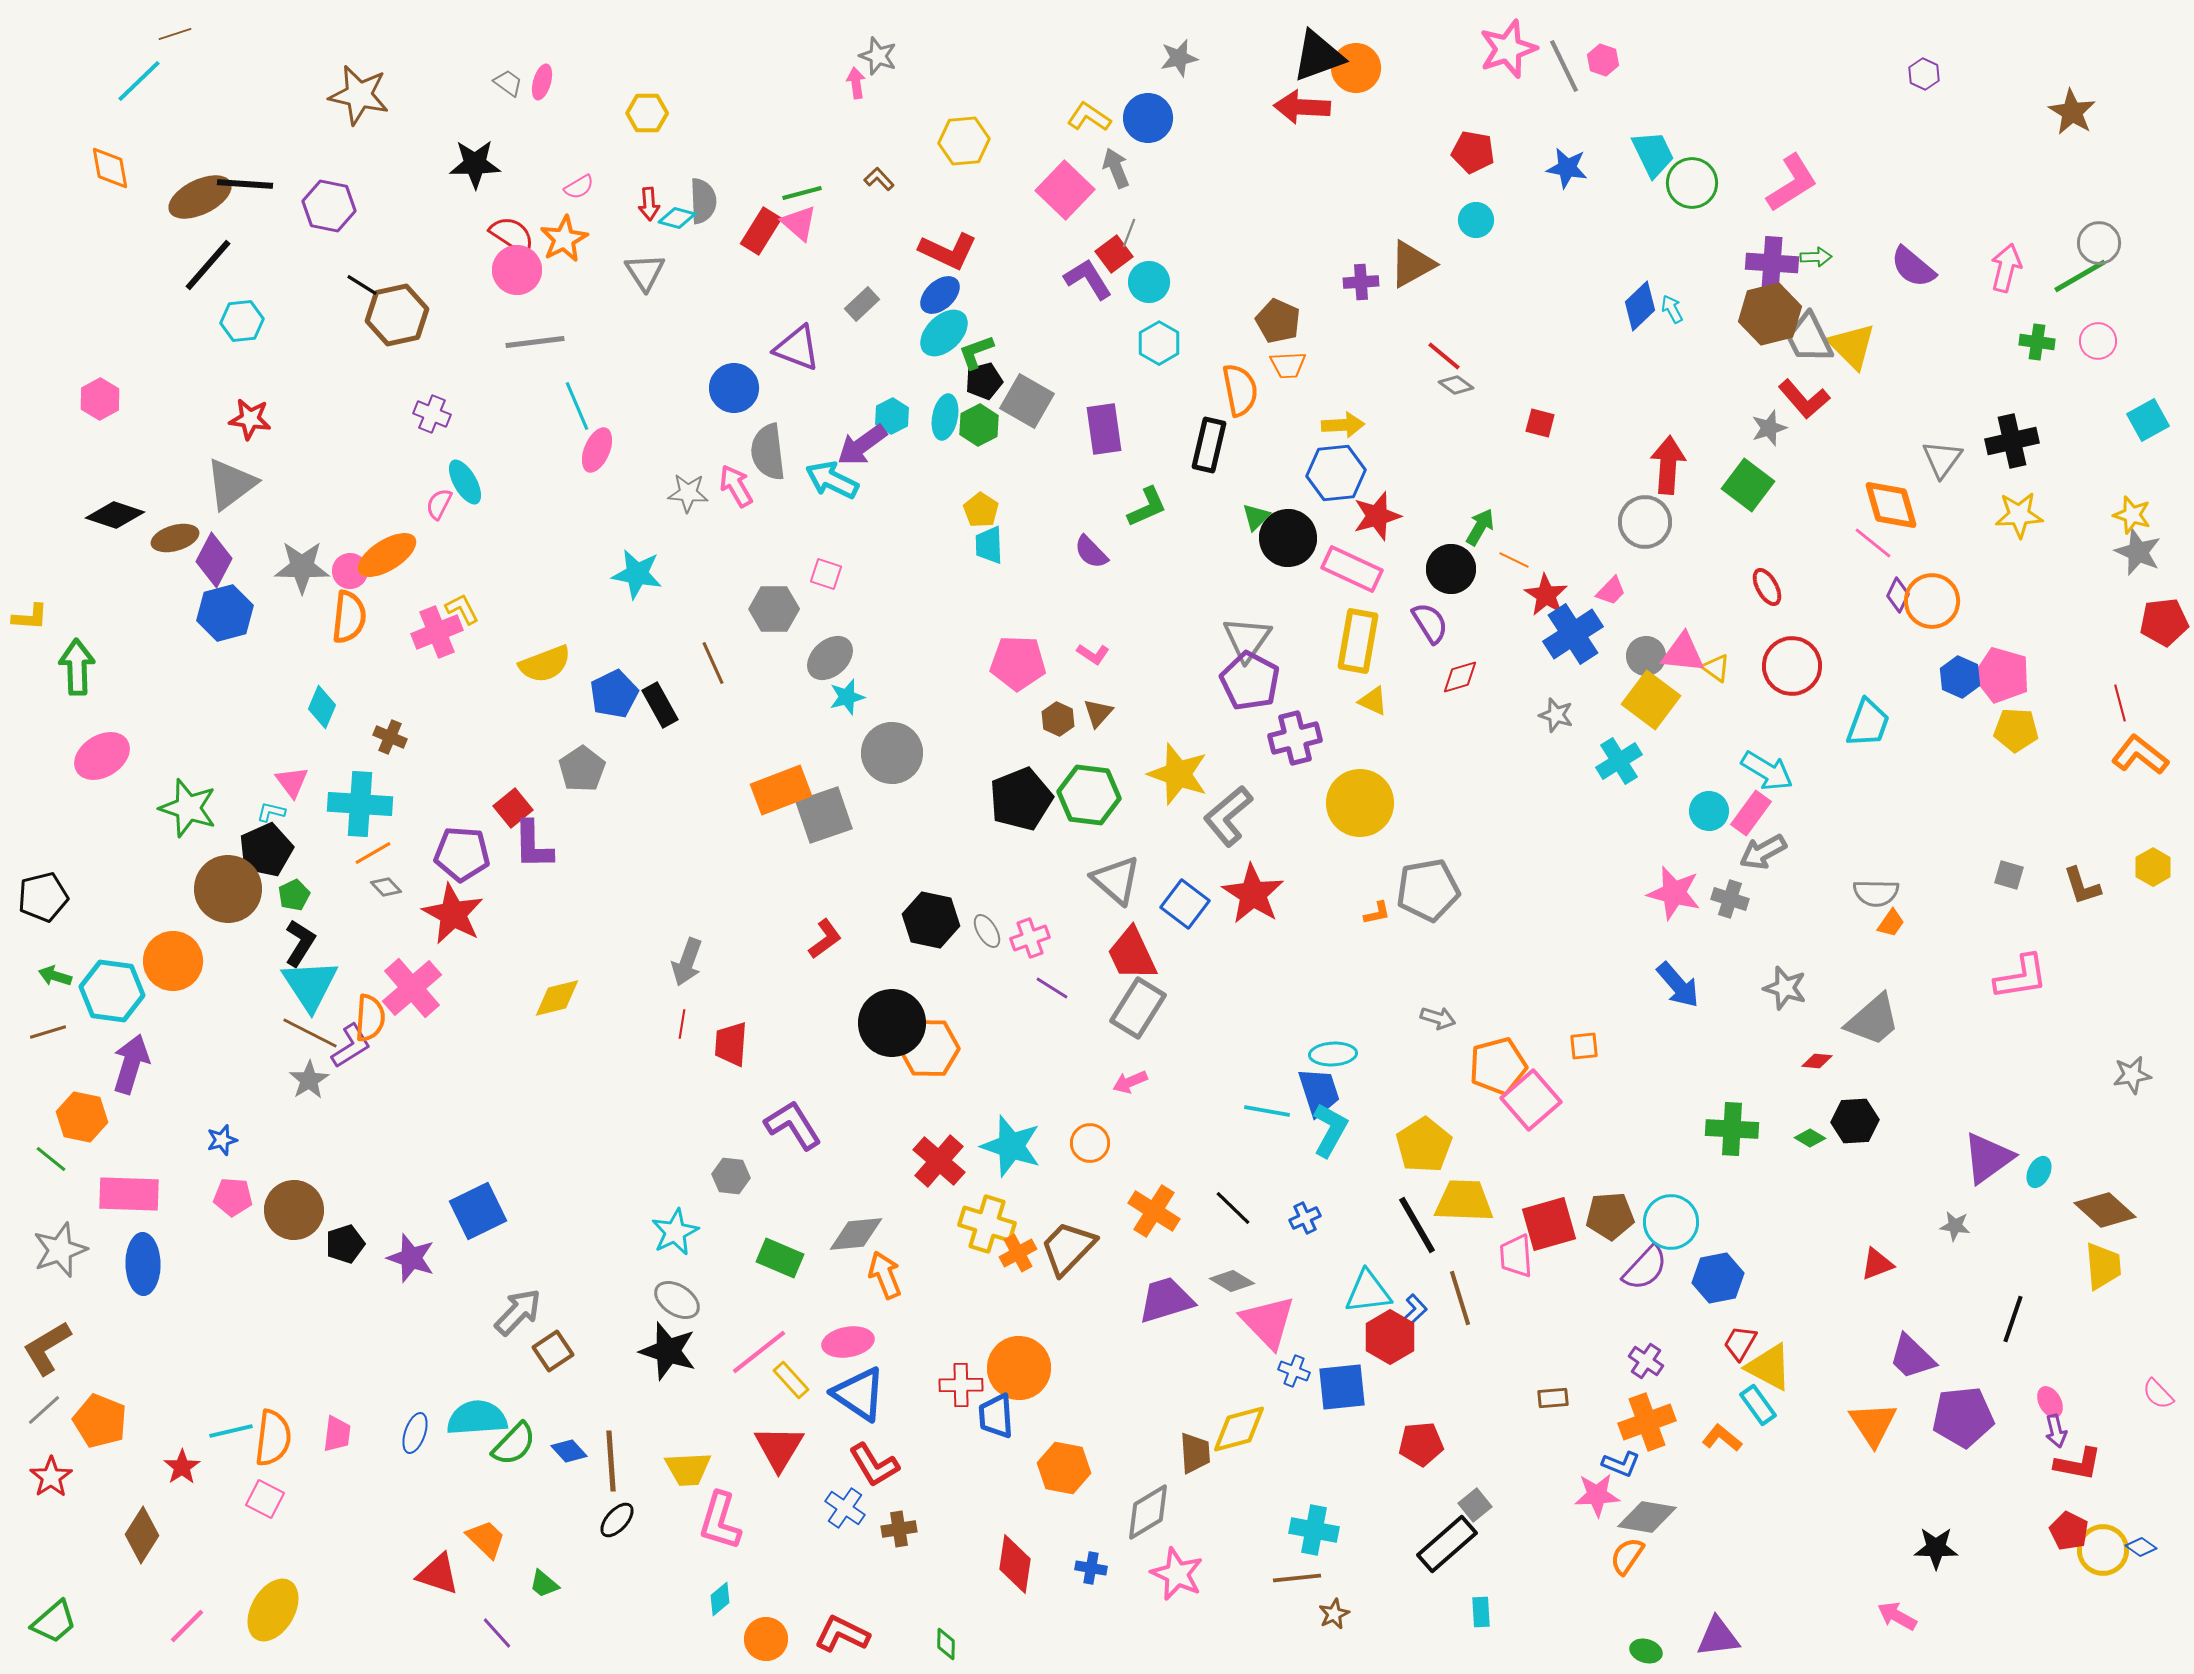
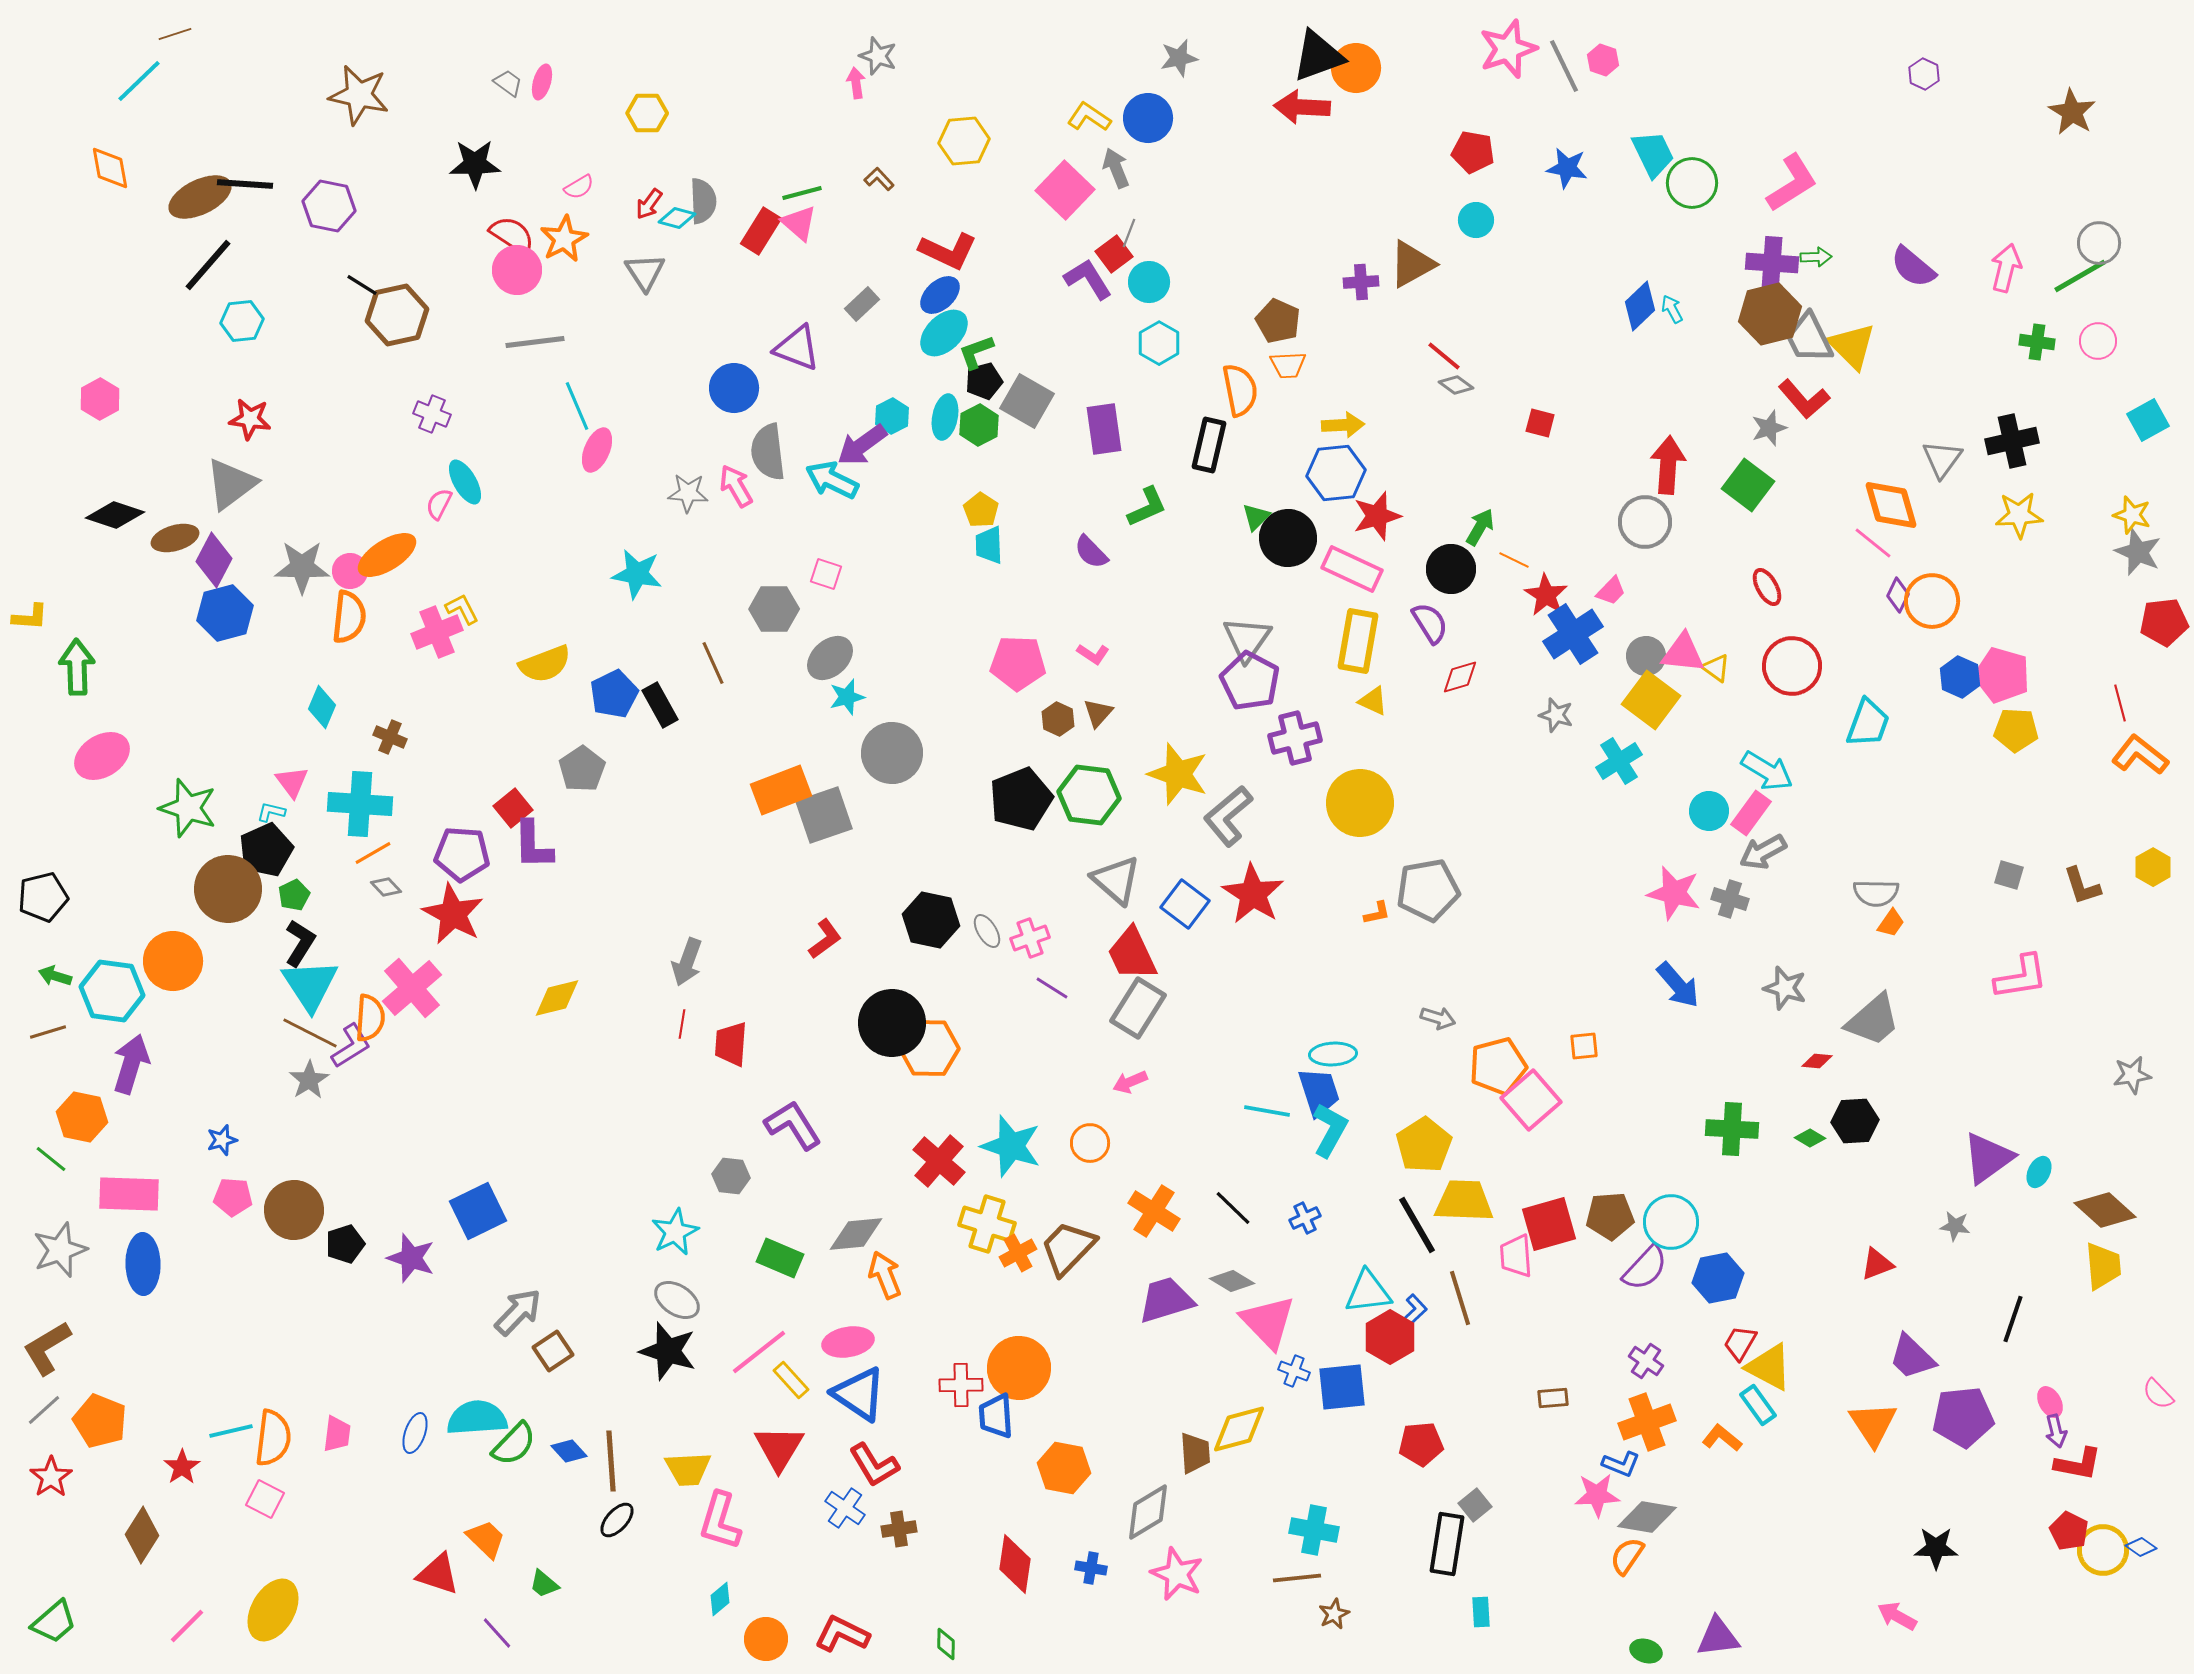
red arrow at (649, 204): rotated 40 degrees clockwise
black rectangle at (1447, 1544): rotated 40 degrees counterclockwise
